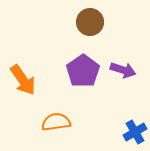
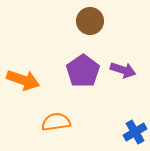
brown circle: moved 1 px up
orange arrow: rotated 36 degrees counterclockwise
